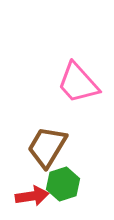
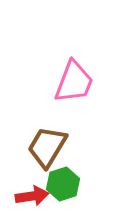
pink trapezoid: moved 4 px left, 1 px up; rotated 117 degrees counterclockwise
